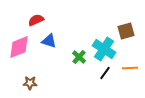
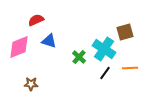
brown square: moved 1 px left, 1 px down
brown star: moved 1 px right, 1 px down
